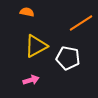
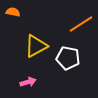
orange semicircle: moved 14 px left
orange line: moved 1 px down
pink arrow: moved 3 px left, 2 px down
